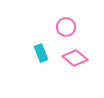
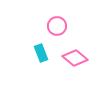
pink circle: moved 9 px left, 1 px up
